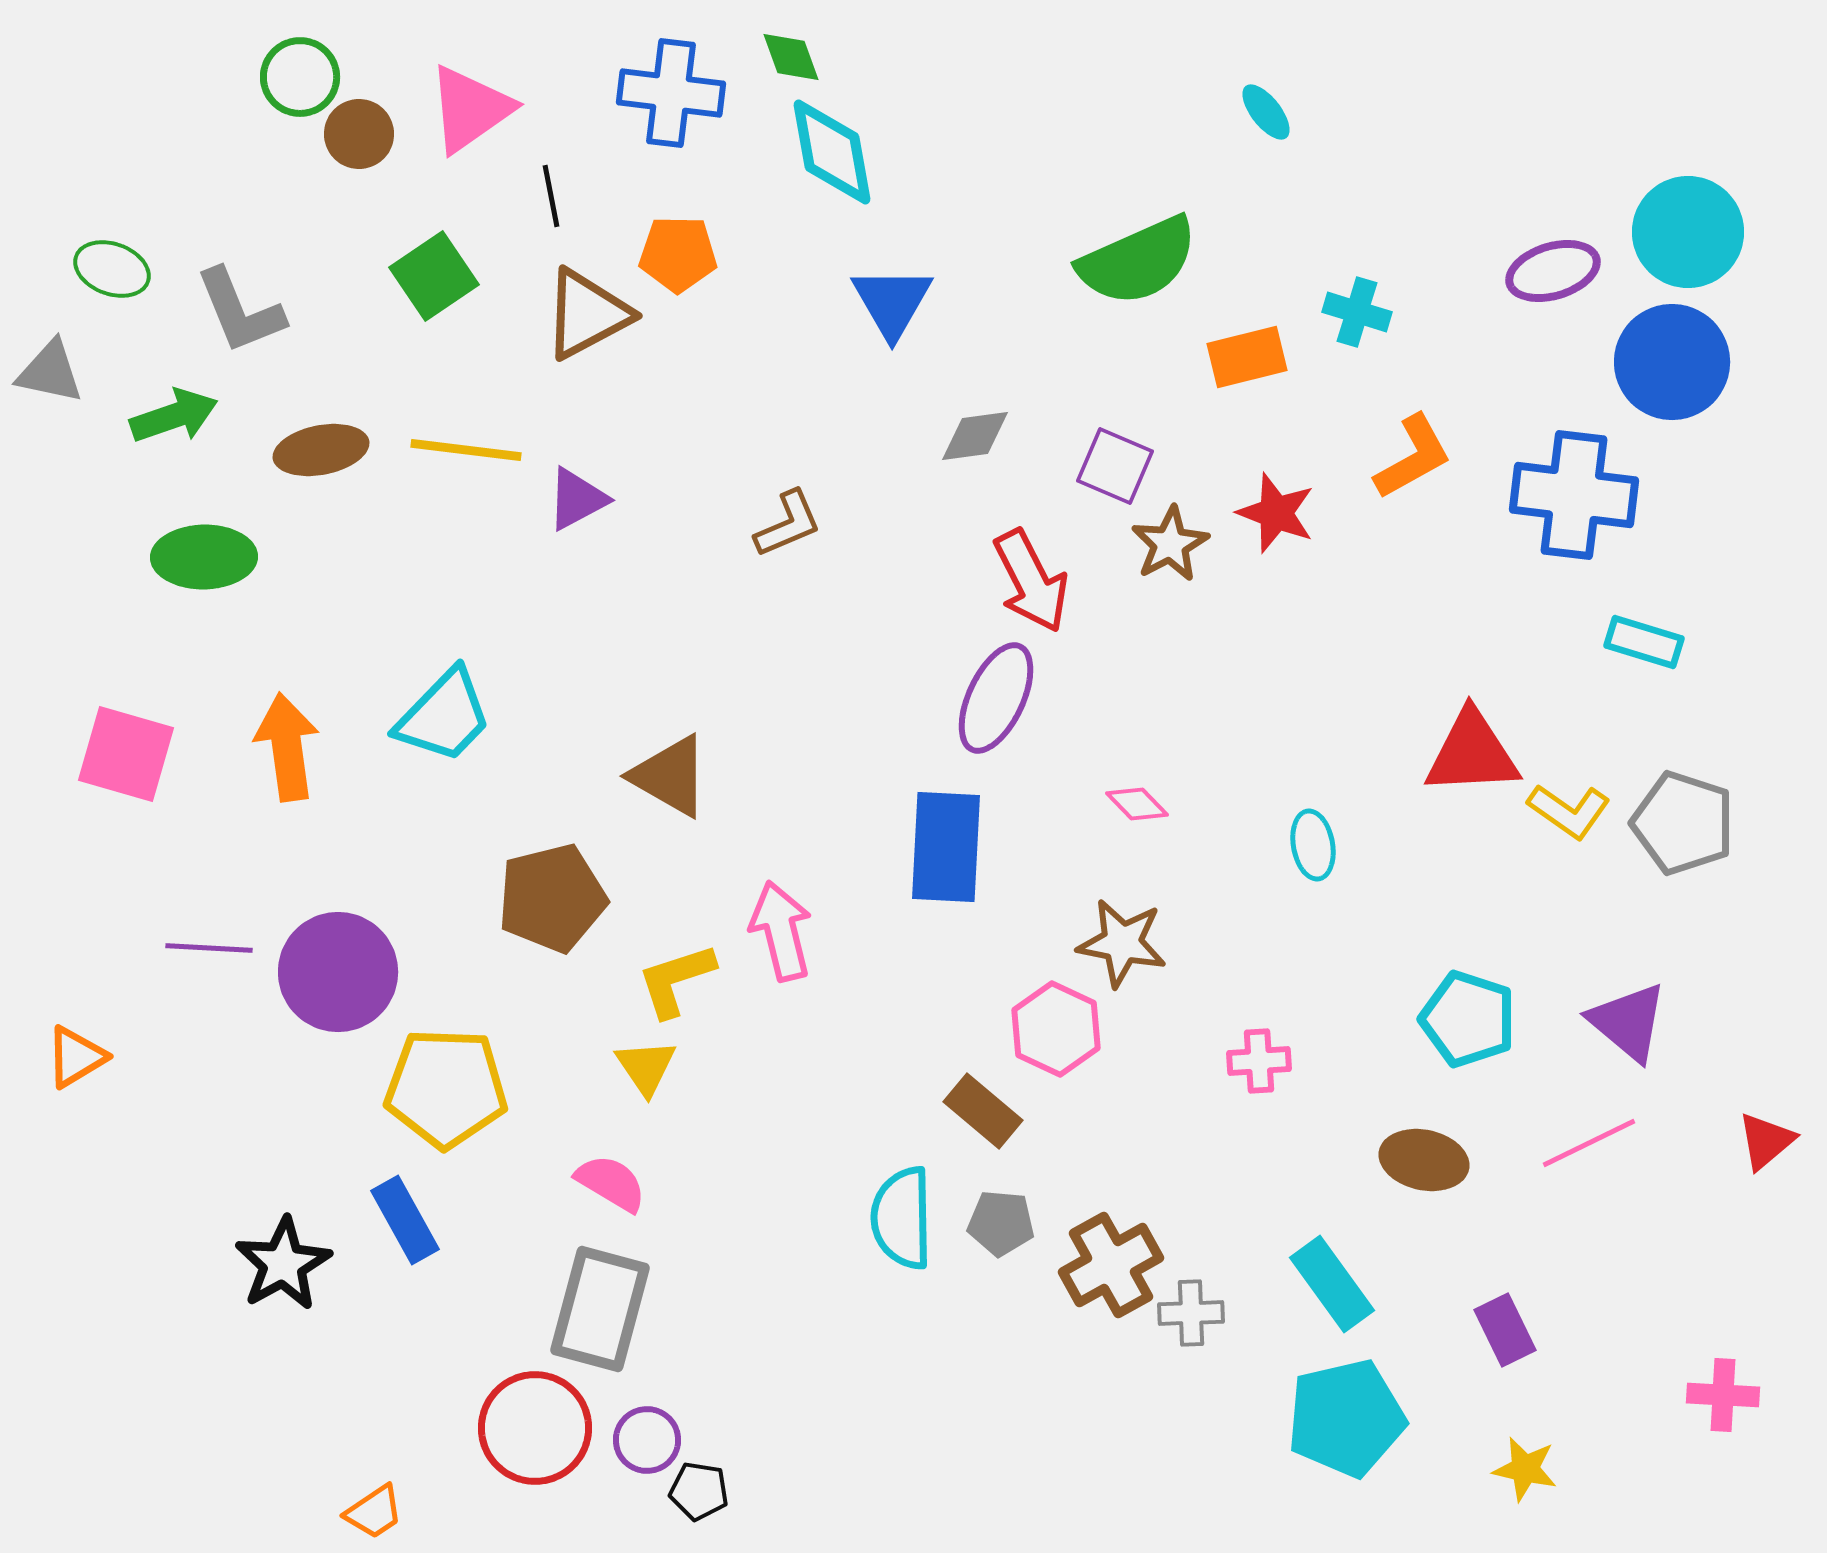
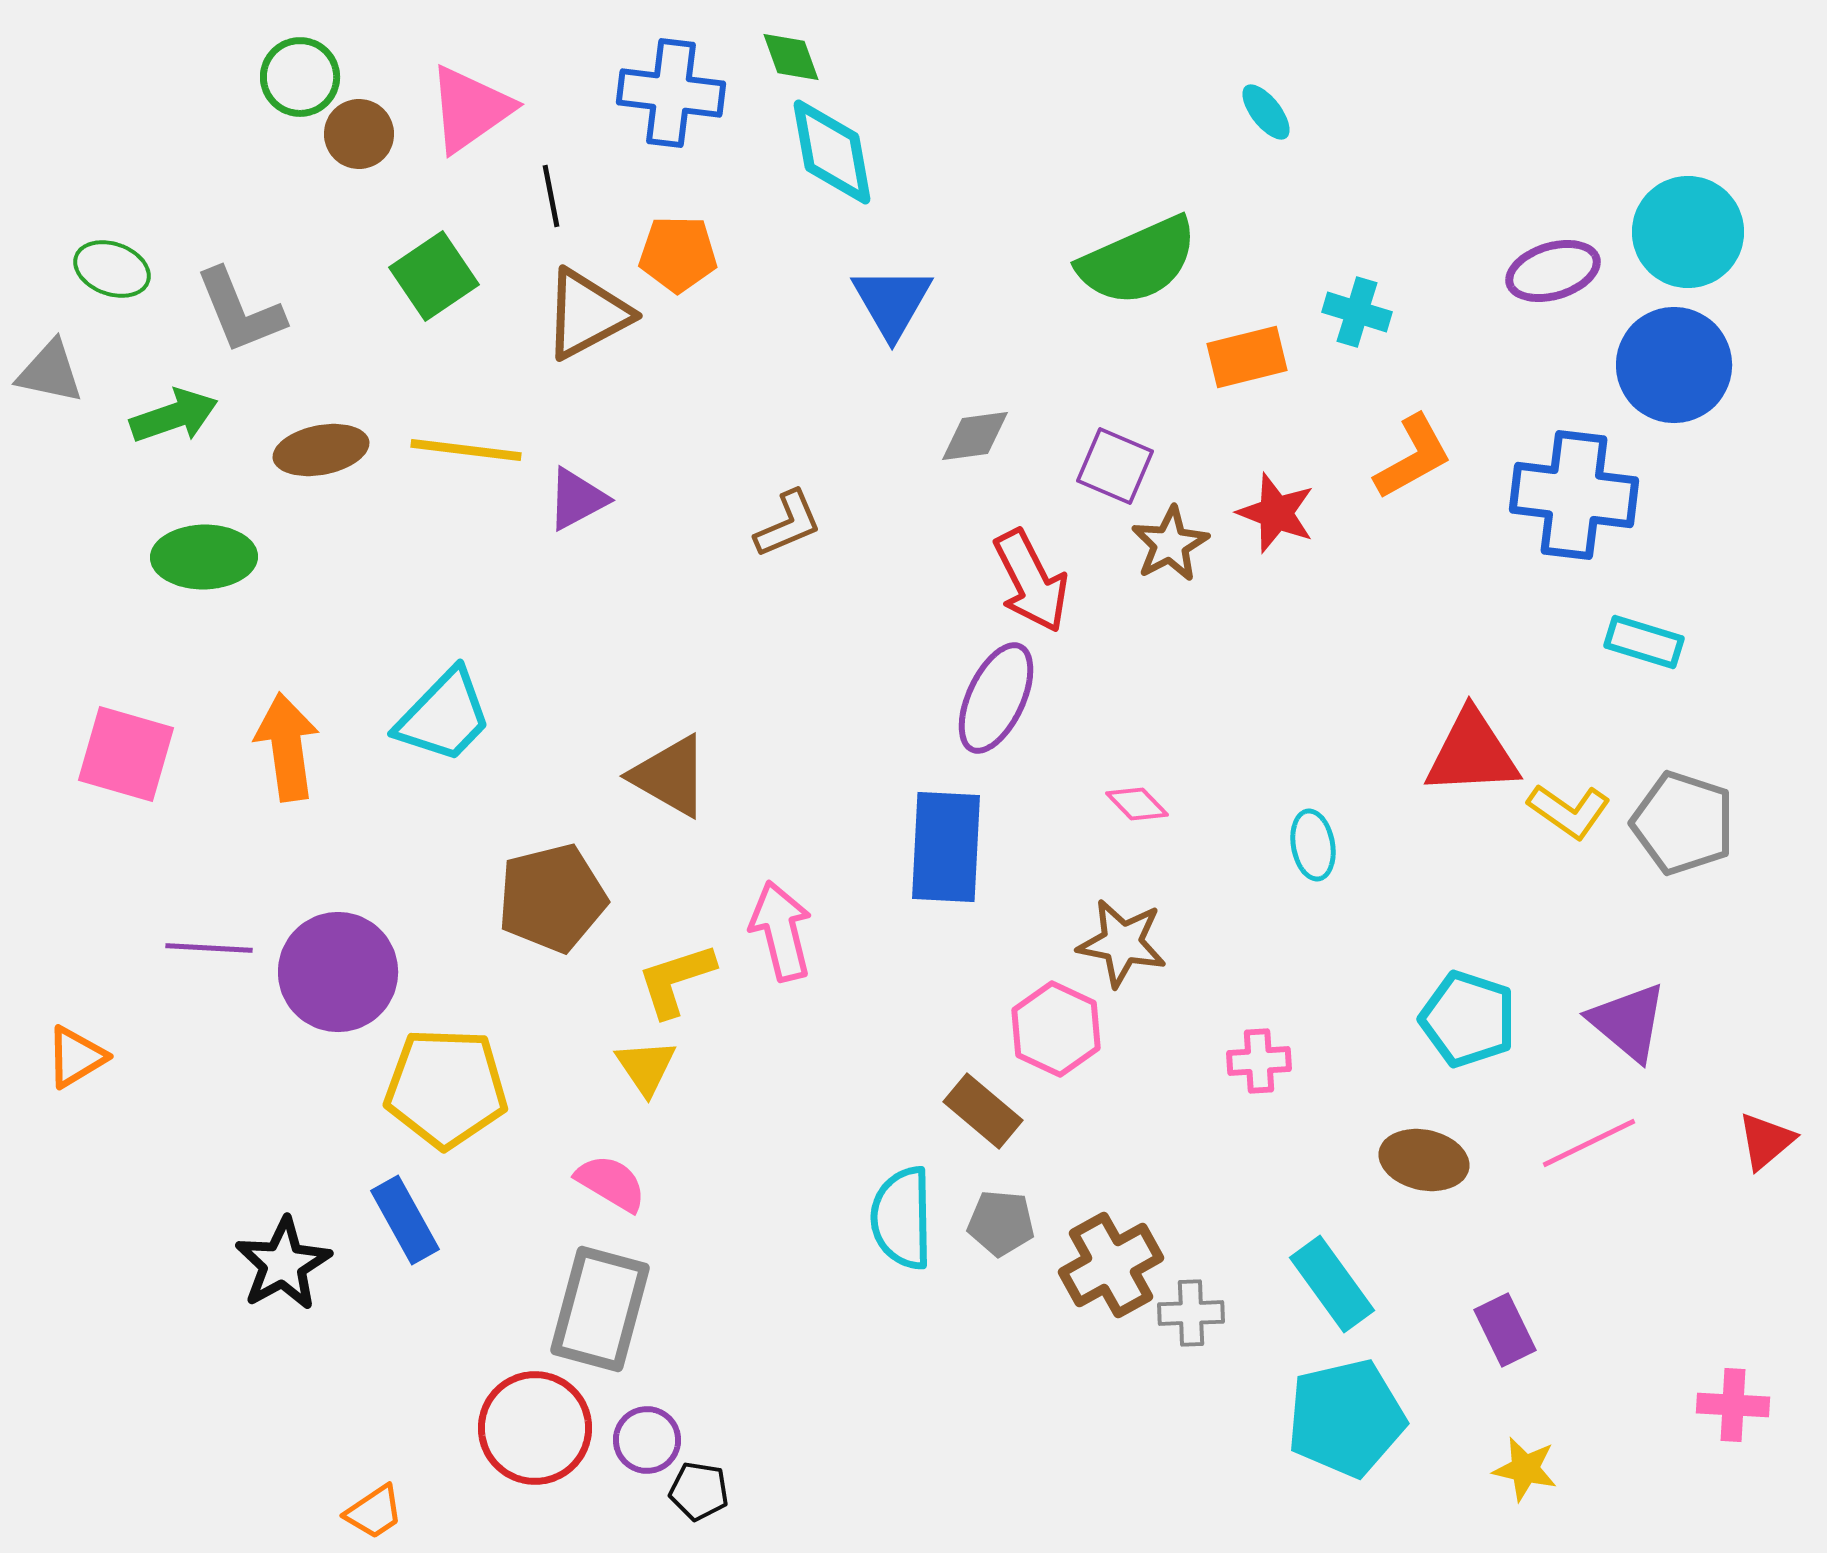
blue circle at (1672, 362): moved 2 px right, 3 px down
pink cross at (1723, 1395): moved 10 px right, 10 px down
